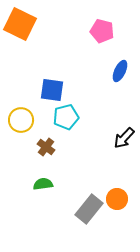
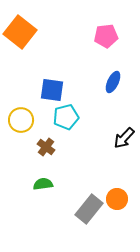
orange square: moved 8 px down; rotated 12 degrees clockwise
pink pentagon: moved 4 px right, 5 px down; rotated 20 degrees counterclockwise
blue ellipse: moved 7 px left, 11 px down
